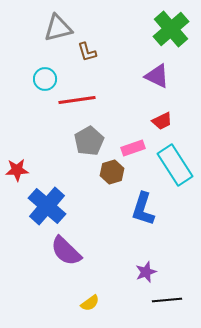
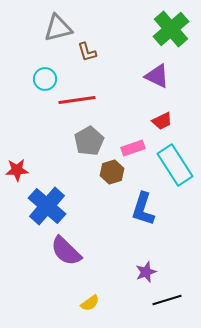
black line: rotated 12 degrees counterclockwise
